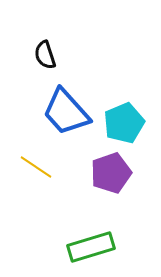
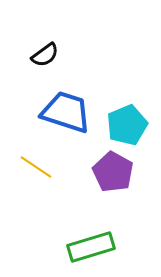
black semicircle: rotated 108 degrees counterclockwise
blue trapezoid: rotated 150 degrees clockwise
cyan pentagon: moved 3 px right, 2 px down
purple pentagon: moved 2 px right, 1 px up; rotated 24 degrees counterclockwise
